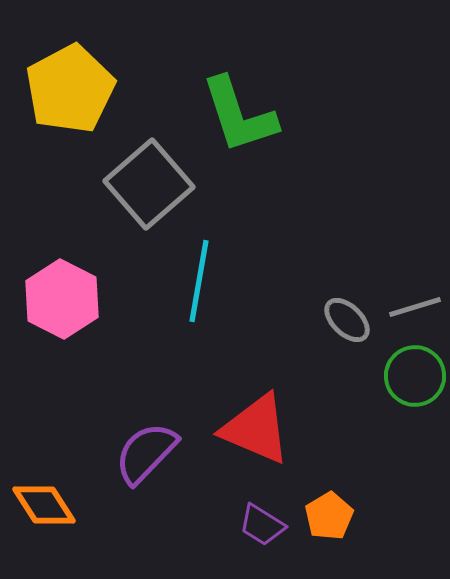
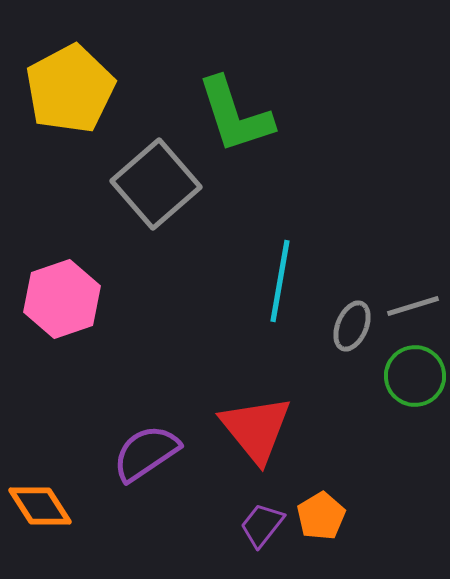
green L-shape: moved 4 px left
gray square: moved 7 px right
cyan line: moved 81 px right
pink hexagon: rotated 14 degrees clockwise
gray line: moved 2 px left, 1 px up
gray ellipse: moved 5 px right, 6 px down; rotated 69 degrees clockwise
red triangle: rotated 28 degrees clockwise
purple semicircle: rotated 12 degrees clockwise
orange diamond: moved 4 px left, 1 px down
orange pentagon: moved 8 px left
purple trapezoid: rotated 96 degrees clockwise
